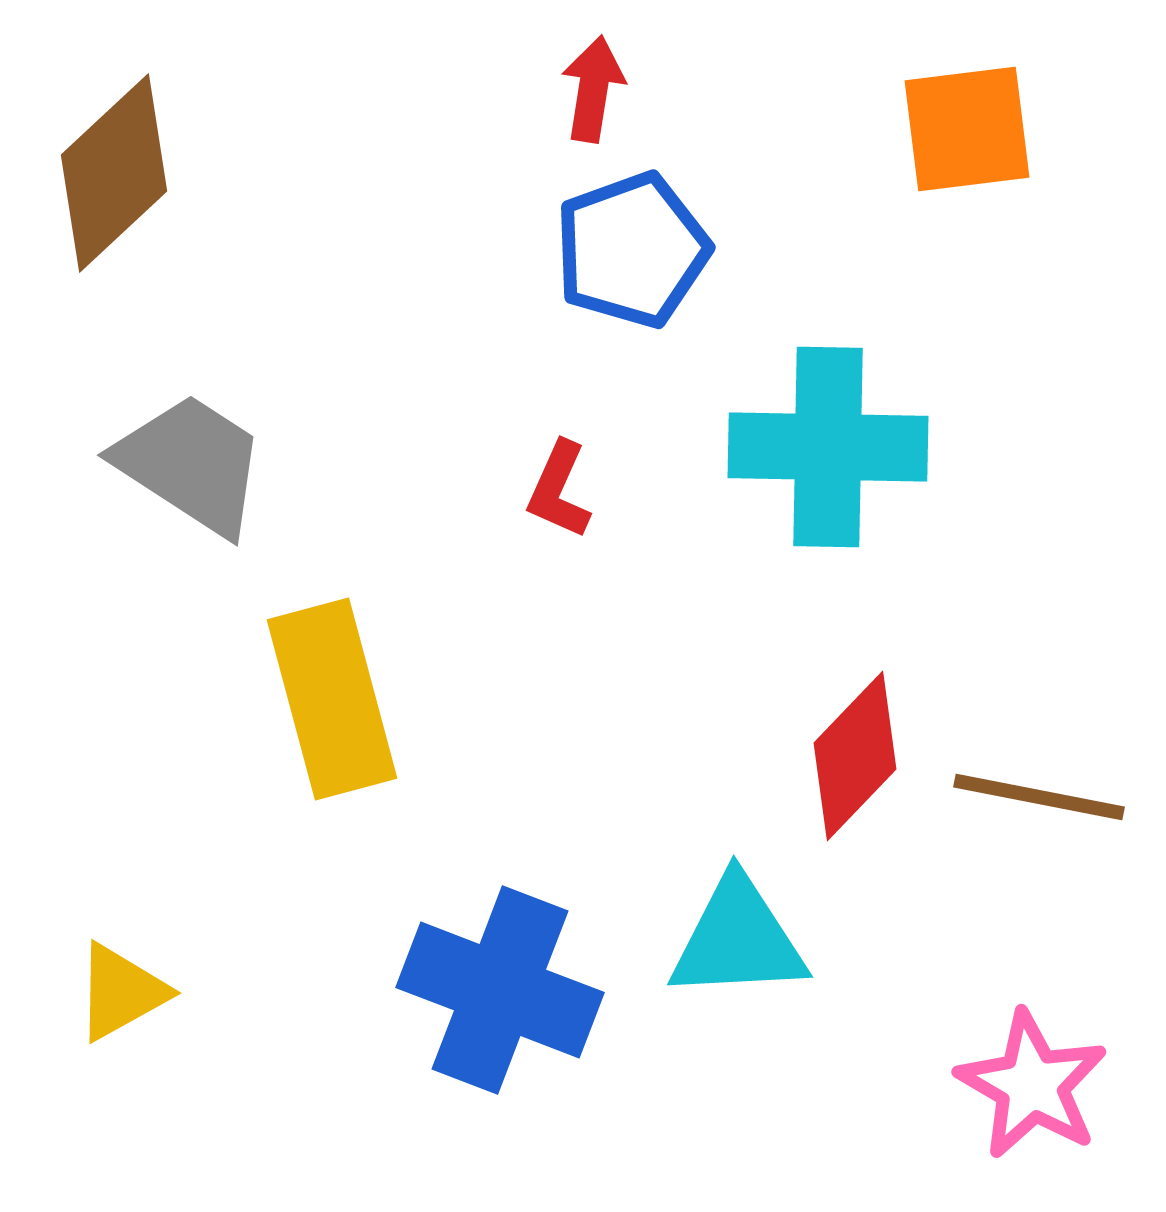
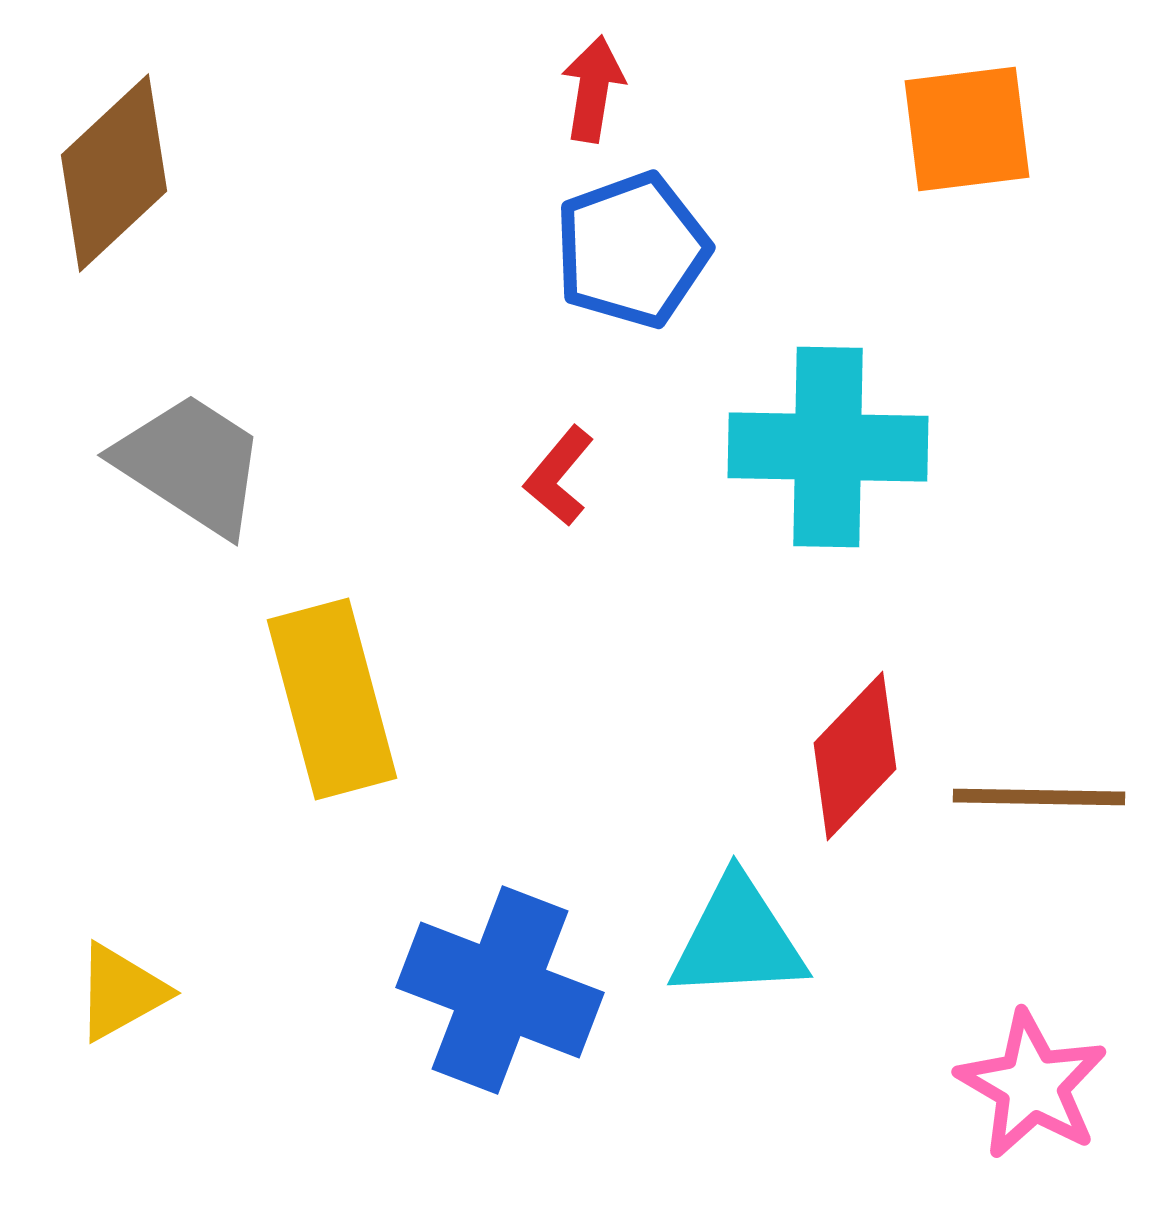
red L-shape: moved 14 px up; rotated 16 degrees clockwise
brown line: rotated 10 degrees counterclockwise
